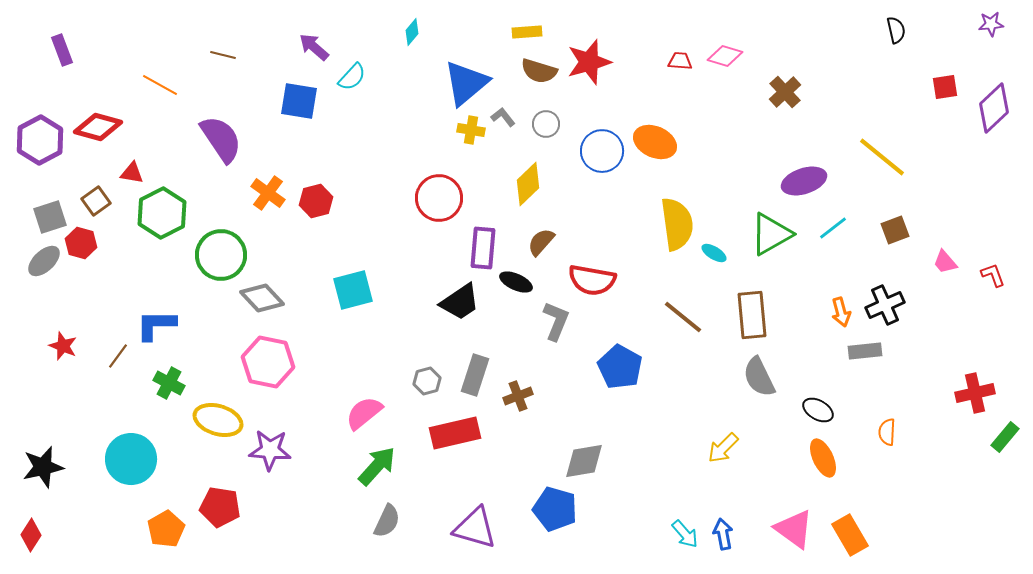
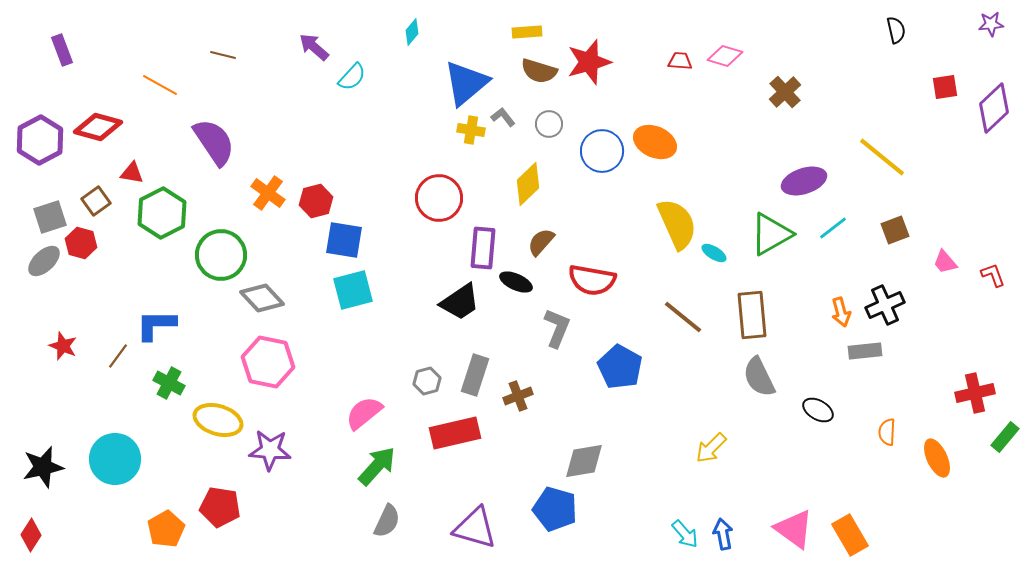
blue square at (299, 101): moved 45 px right, 139 px down
gray circle at (546, 124): moved 3 px right
purple semicircle at (221, 139): moved 7 px left, 3 px down
yellow semicircle at (677, 224): rotated 16 degrees counterclockwise
gray L-shape at (556, 321): moved 1 px right, 7 px down
yellow arrow at (723, 448): moved 12 px left
orange ellipse at (823, 458): moved 114 px right
cyan circle at (131, 459): moved 16 px left
